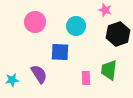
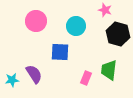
pink circle: moved 1 px right, 1 px up
black hexagon: rotated 25 degrees counterclockwise
purple semicircle: moved 5 px left
pink rectangle: rotated 24 degrees clockwise
